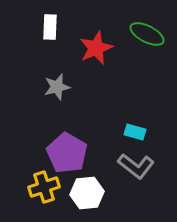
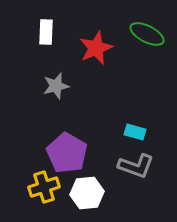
white rectangle: moved 4 px left, 5 px down
gray star: moved 1 px left, 1 px up
gray L-shape: rotated 18 degrees counterclockwise
